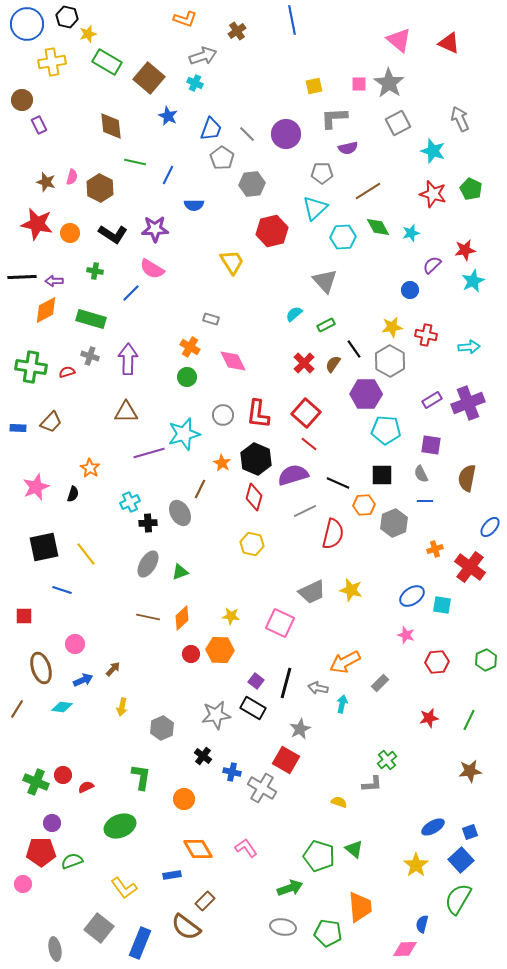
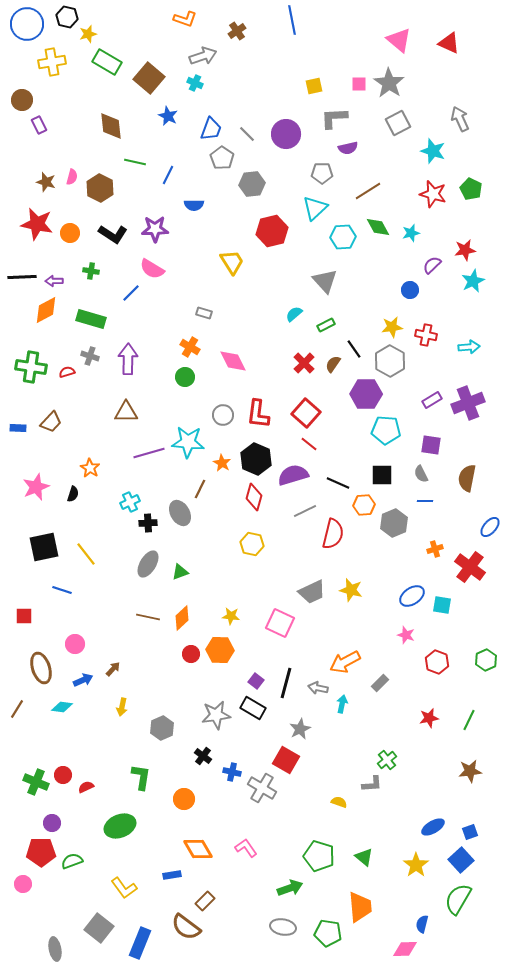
green cross at (95, 271): moved 4 px left
gray rectangle at (211, 319): moved 7 px left, 6 px up
green circle at (187, 377): moved 2 px left
cyan star at (184, 434): moved 4 px right, 8 px down; rotated 20 degrees clockwise
red hexagon at (437, 662): rotated 25 degrees clockwise
green triangle at (354, 849): moved 10 px right, 8 px down
